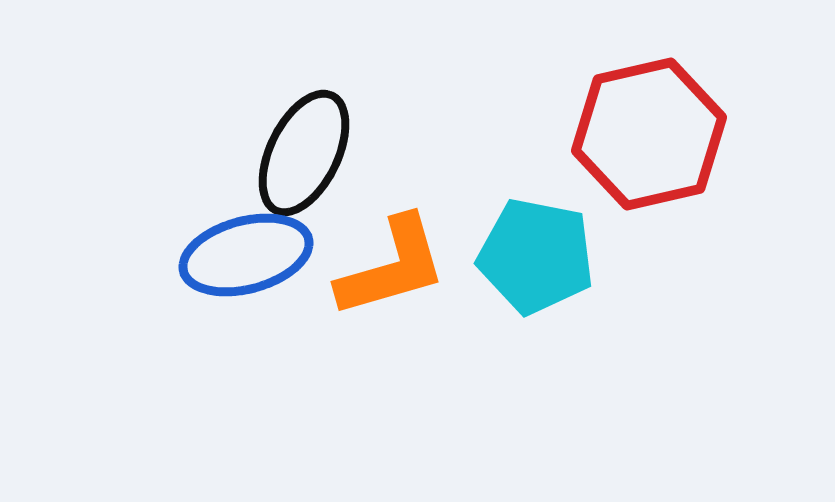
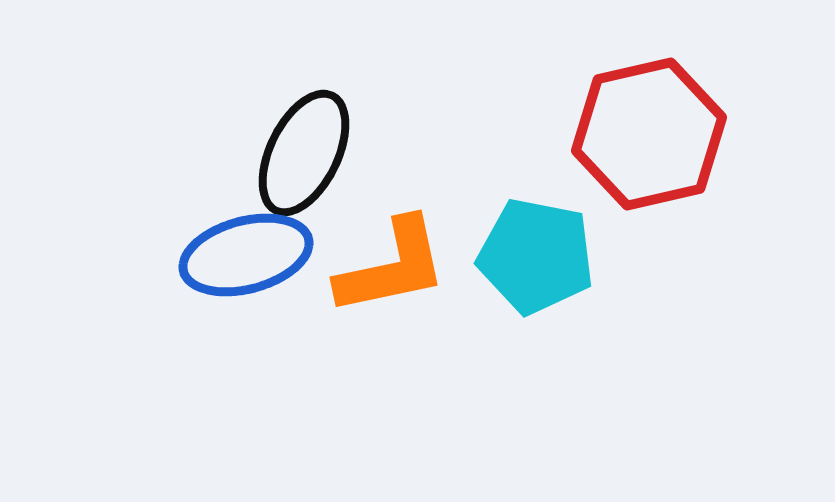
orange L-shape: rotated 4 degrees clockwise
